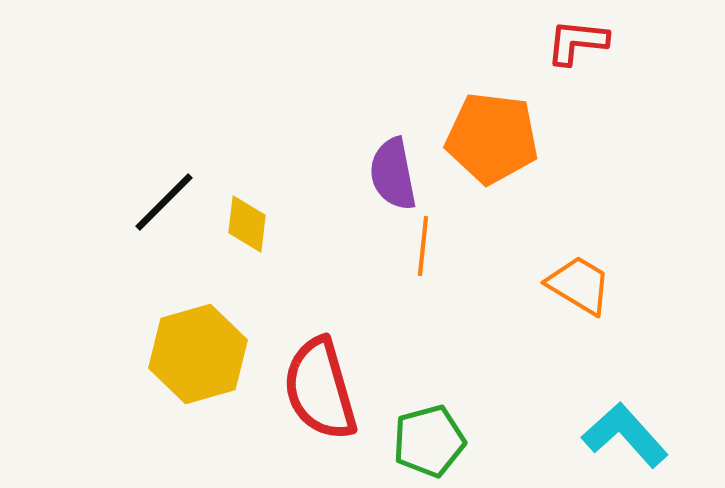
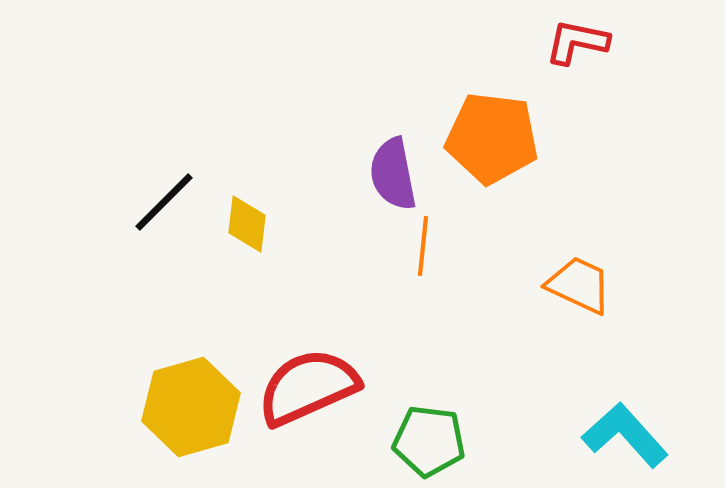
red L-shape: rotated 6 degrees clockwise
orange trapezoid: rotated 6 degrees counterclockwise
yellow hexagon: moved 7 px left, 53 px down
red semicircle: moved 12 px left, 2 px up; rotated 82 degrees clockwise
green pentagon: rotated 22 degrees clockwise
